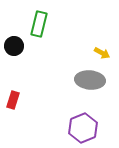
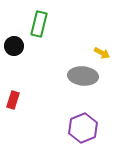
gray ellipse: moved 7 px left, 4 px up
